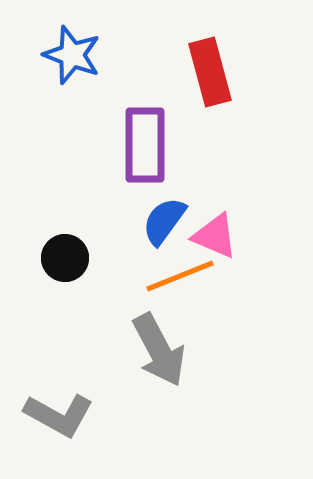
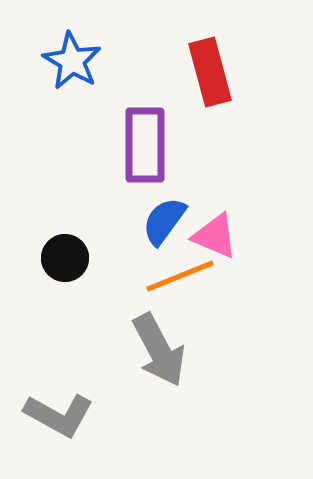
blue star: moved 6 px down; rotated 10 degrees clockwise
